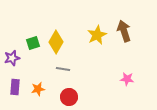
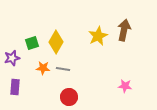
brown arrow: moved 1 px up; rotated 30 degrees clockwise
yellow star: moved 1 px right, 1 px down
green square: moved 1 px left
pink star: moved 2 px left, 7 px down
orange star: moved 5 px right, 21 px up; rotated 16 degrees clockwise
